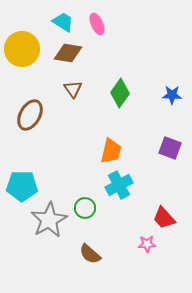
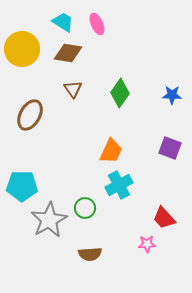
orange trapezoid: rotated 12 degrees clockwise
brown semicircle: rotated 45 degrees counterclockwise
